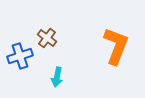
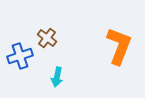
orange L-shape: moved 3 px right
